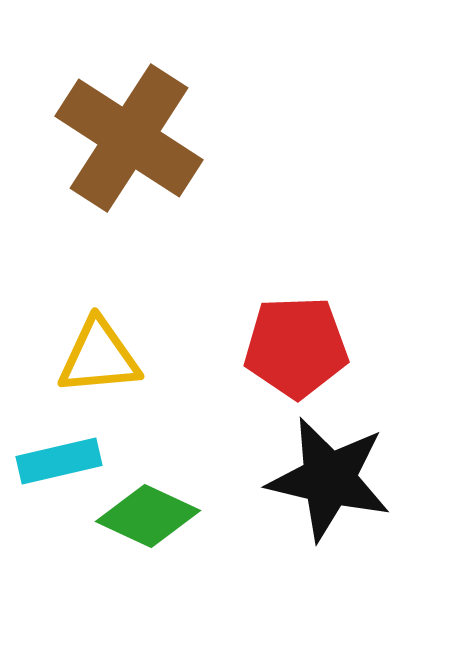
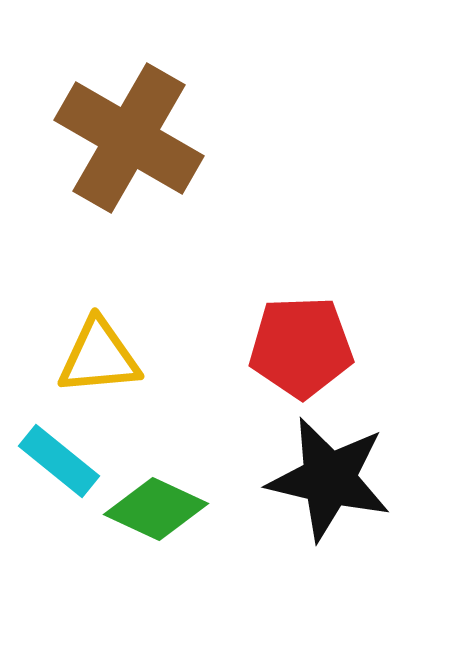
brown cross: rotated 3 degrees counterclockwise
red pentagon: moved 5 px right
cyan rectangle: rotated 52 degrees clockwise
green diamond: moved 8 px right, 7 px up
